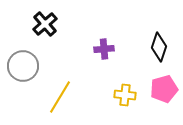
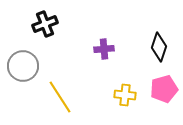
black cross: rotated 20 degrees clockwise
yellow line: rotated 64 degrees counterclockwise
